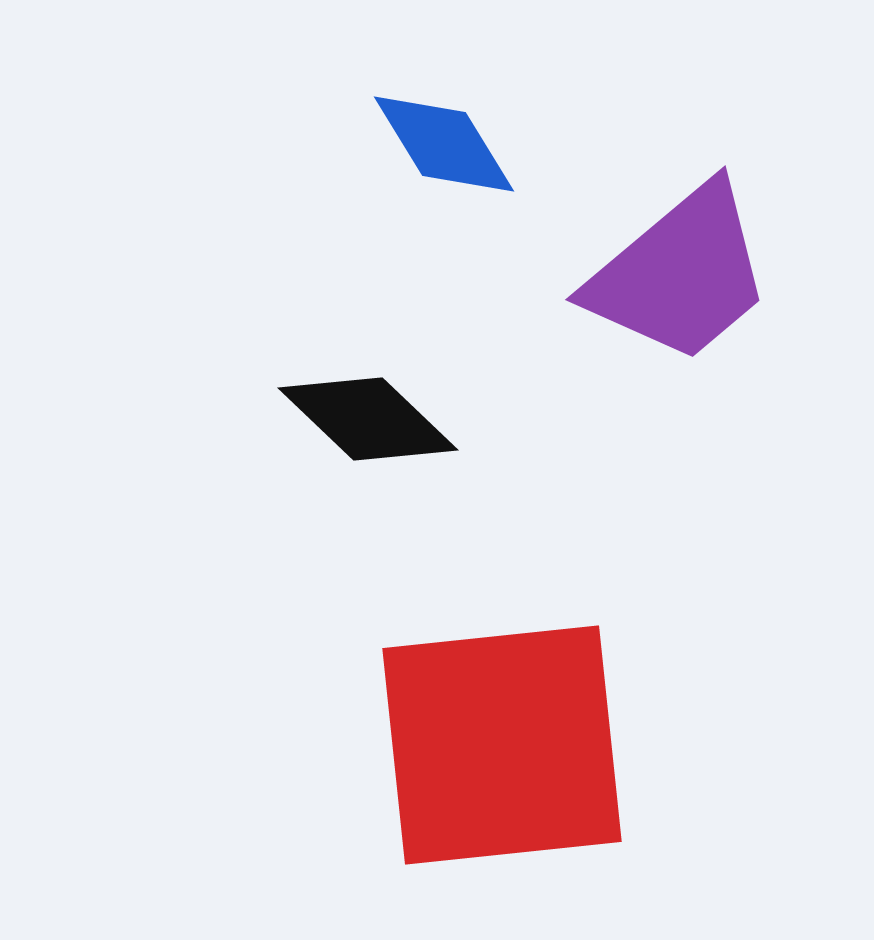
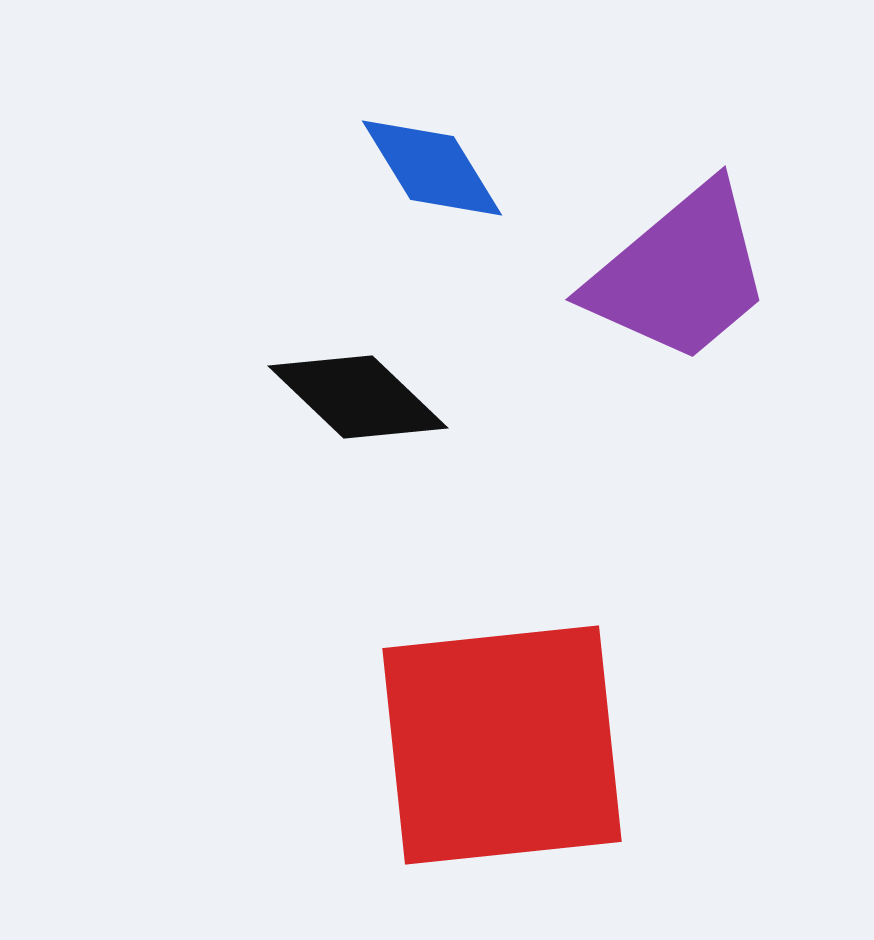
blue diamond: moved 12 px left, 24 px down
black diamond: moved 10 px left, 22 px up
